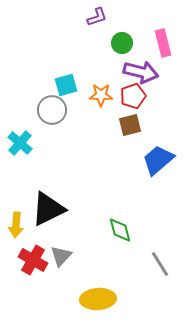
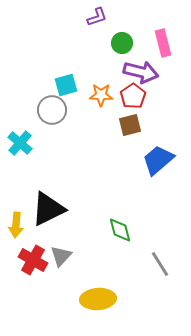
red pentagon: rotated 15 degrees counterclockwise
